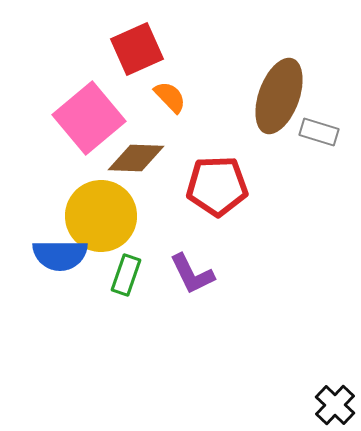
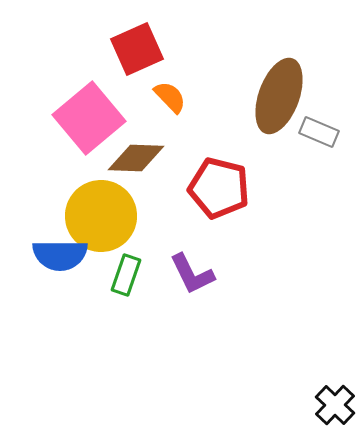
gray rectangle: rotated 6 degrees clockwise
red pentagon: moved 2 px right, 2 px down; rotated 16 degrees clockwise
